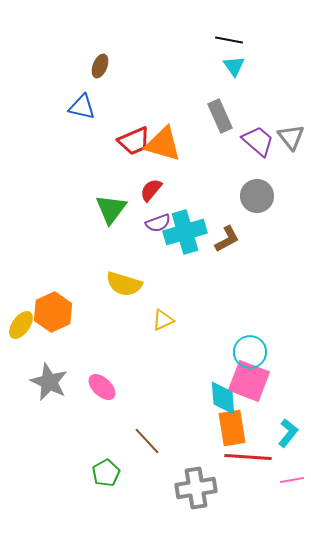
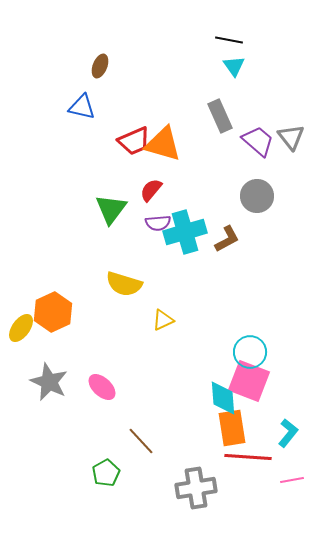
purple semicircle: rotated 15 degrees clockwise
yellow ellipse: moved 3 px down
brown line: moved 6 px left
